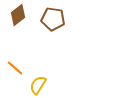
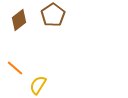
brown diamond: moved 1 px right, 5 px down
brown pentagon: moved 4 px up; rotated 30 degrees clockwise
